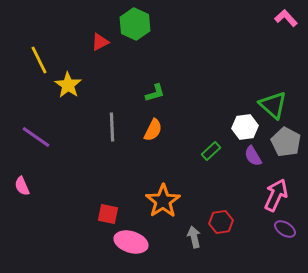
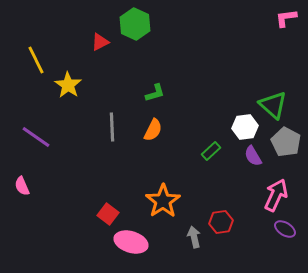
pink L-shape: rotated 55 degrees counterclockwise
yellow line: moved 3 px left
red square: rotated 25 degrees clockwise
